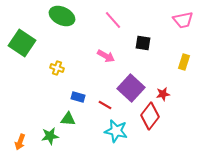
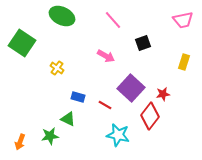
black square: rotated 28 degrees counterclockwise
yellow cross: rotated 16 degrees clockwise
green triangle: rotated 21 degrees clockwise
cyan star: moved 2 px right, 4 px down
